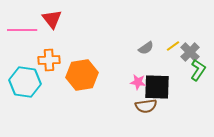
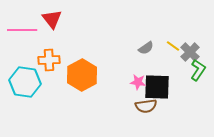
yellow line: rotated 72 degrees clockwise
orange hexagon: rotated 20 degrees counterclockwise
